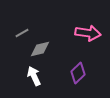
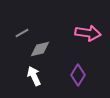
purple diamond: moved 2 px down; rotated 15 degrees counterclockwise
